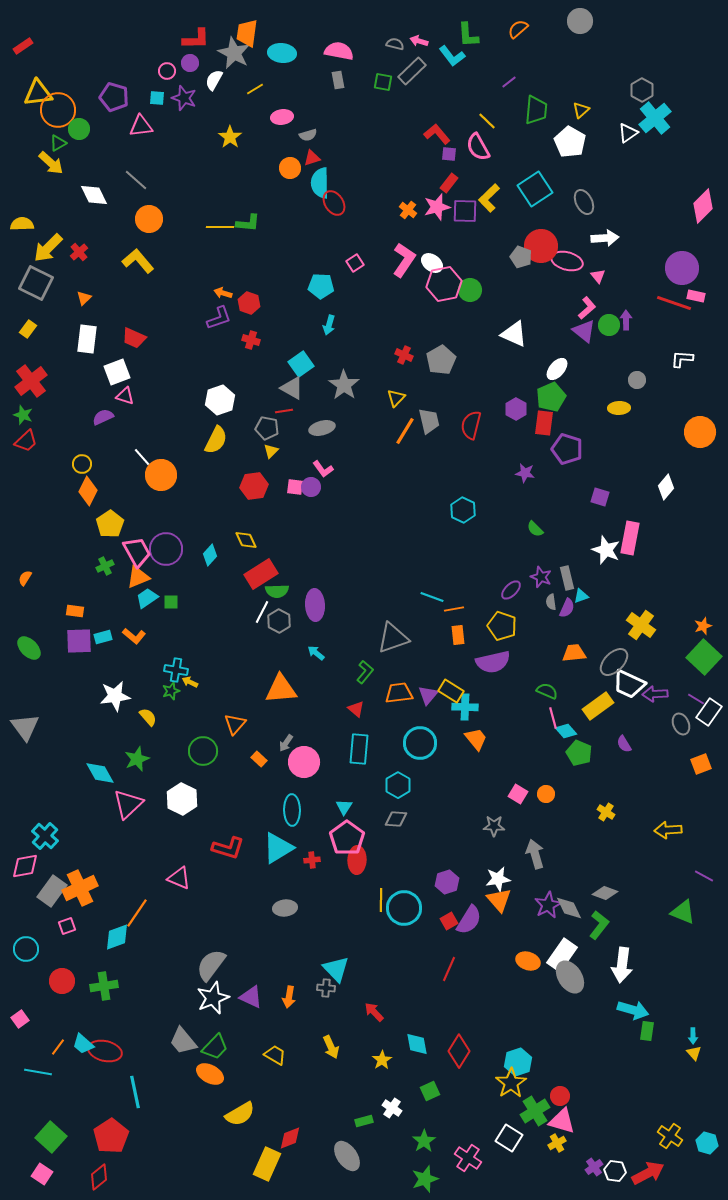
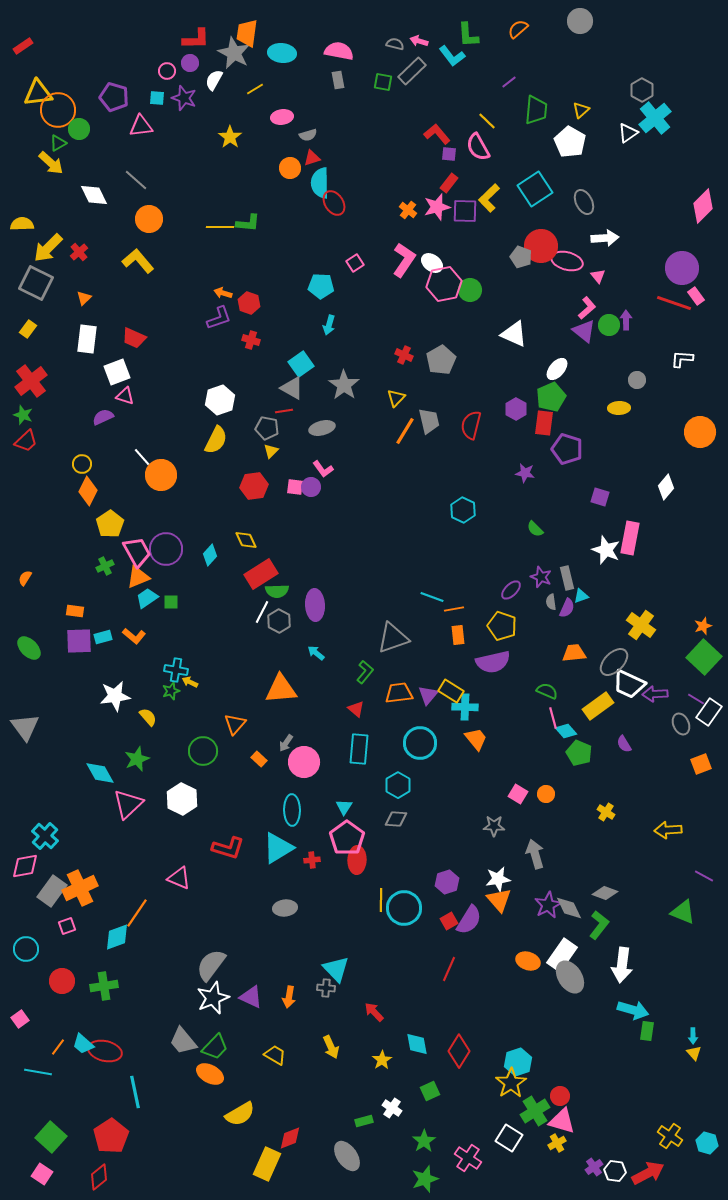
pink rectangle at (696, 296): rotated 42 degrees clockwise
